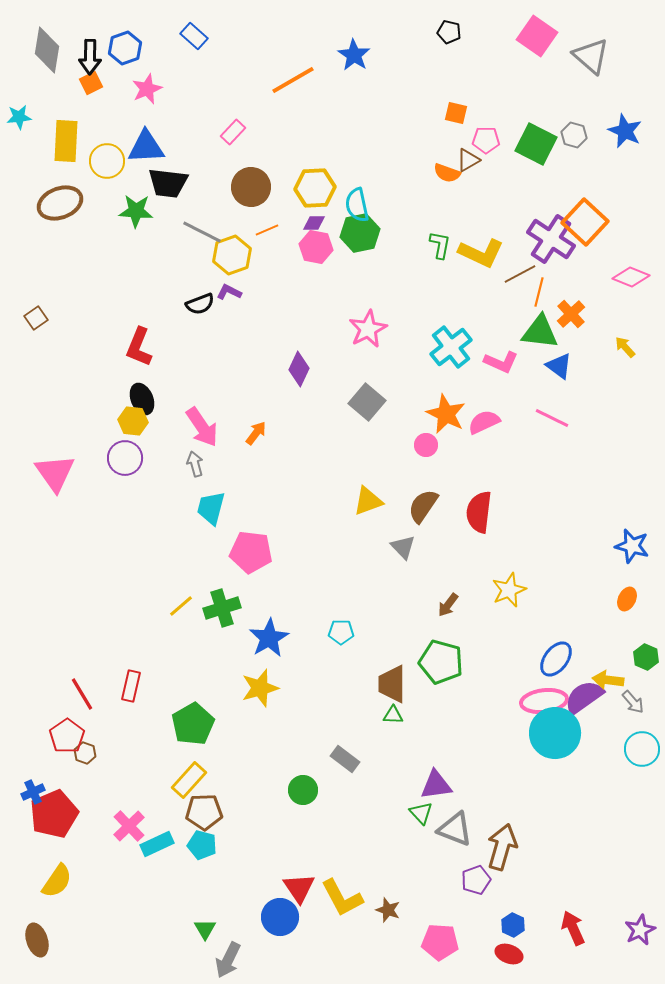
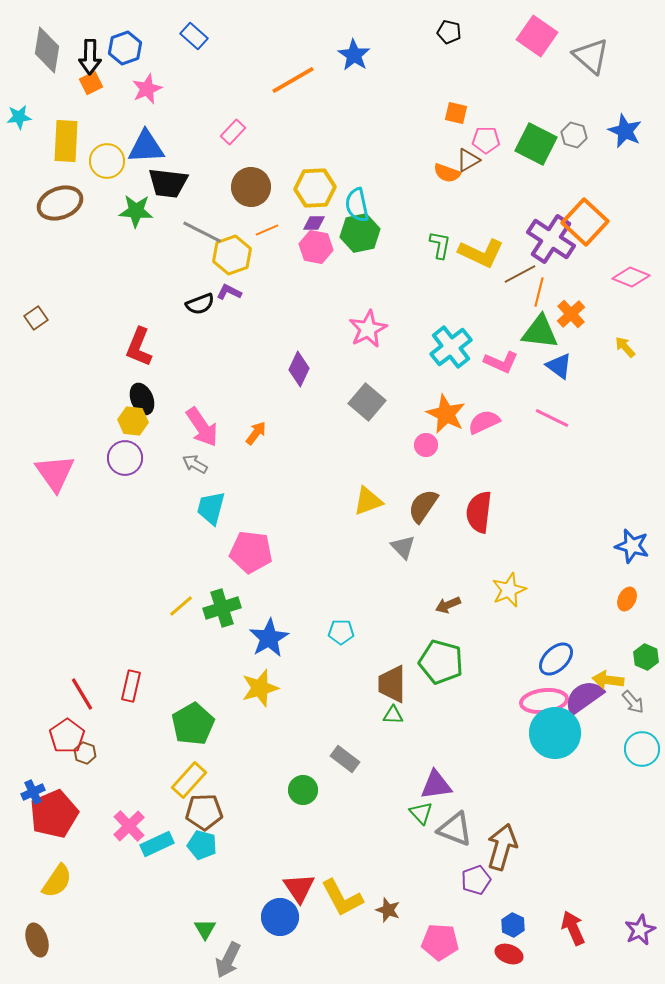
gray arrow at (195, 464): rotated 45 degrees counterclockwise
brown arrow at (448, 605): rotated 30 degrees clockwise
blue ellipse at (556, 659): rotated 9 degrees clockwise
